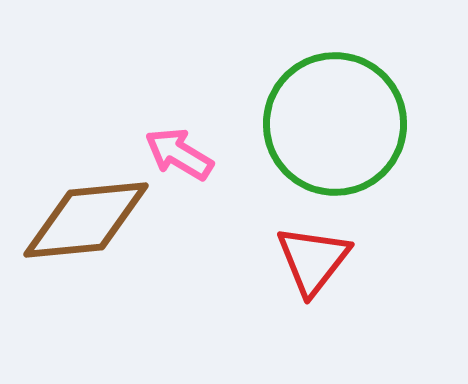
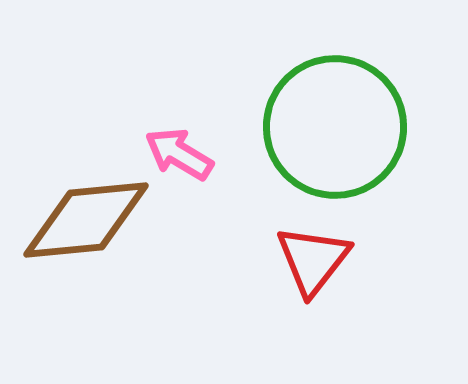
green circle: moved 3 px down
